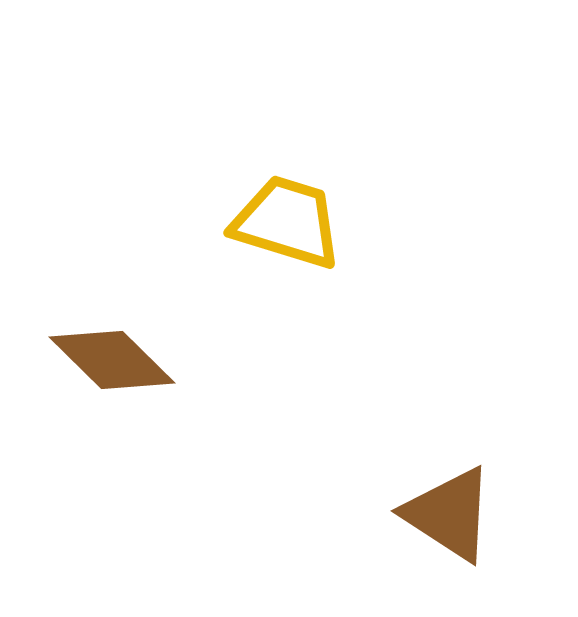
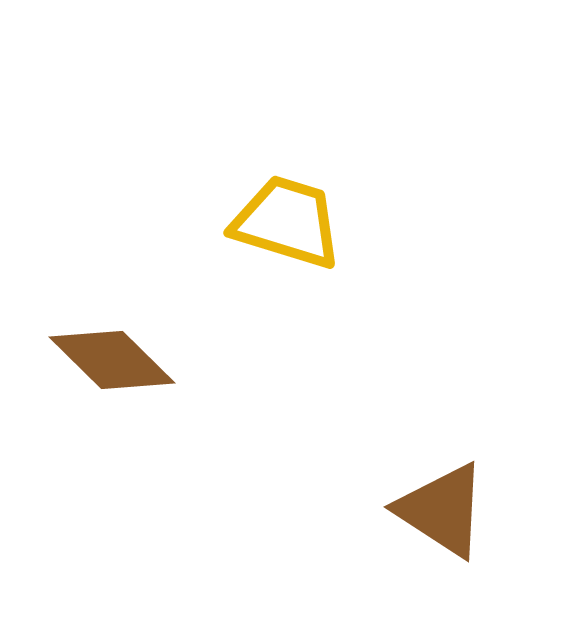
brown triangle: moved 7 px left, 4 px up
